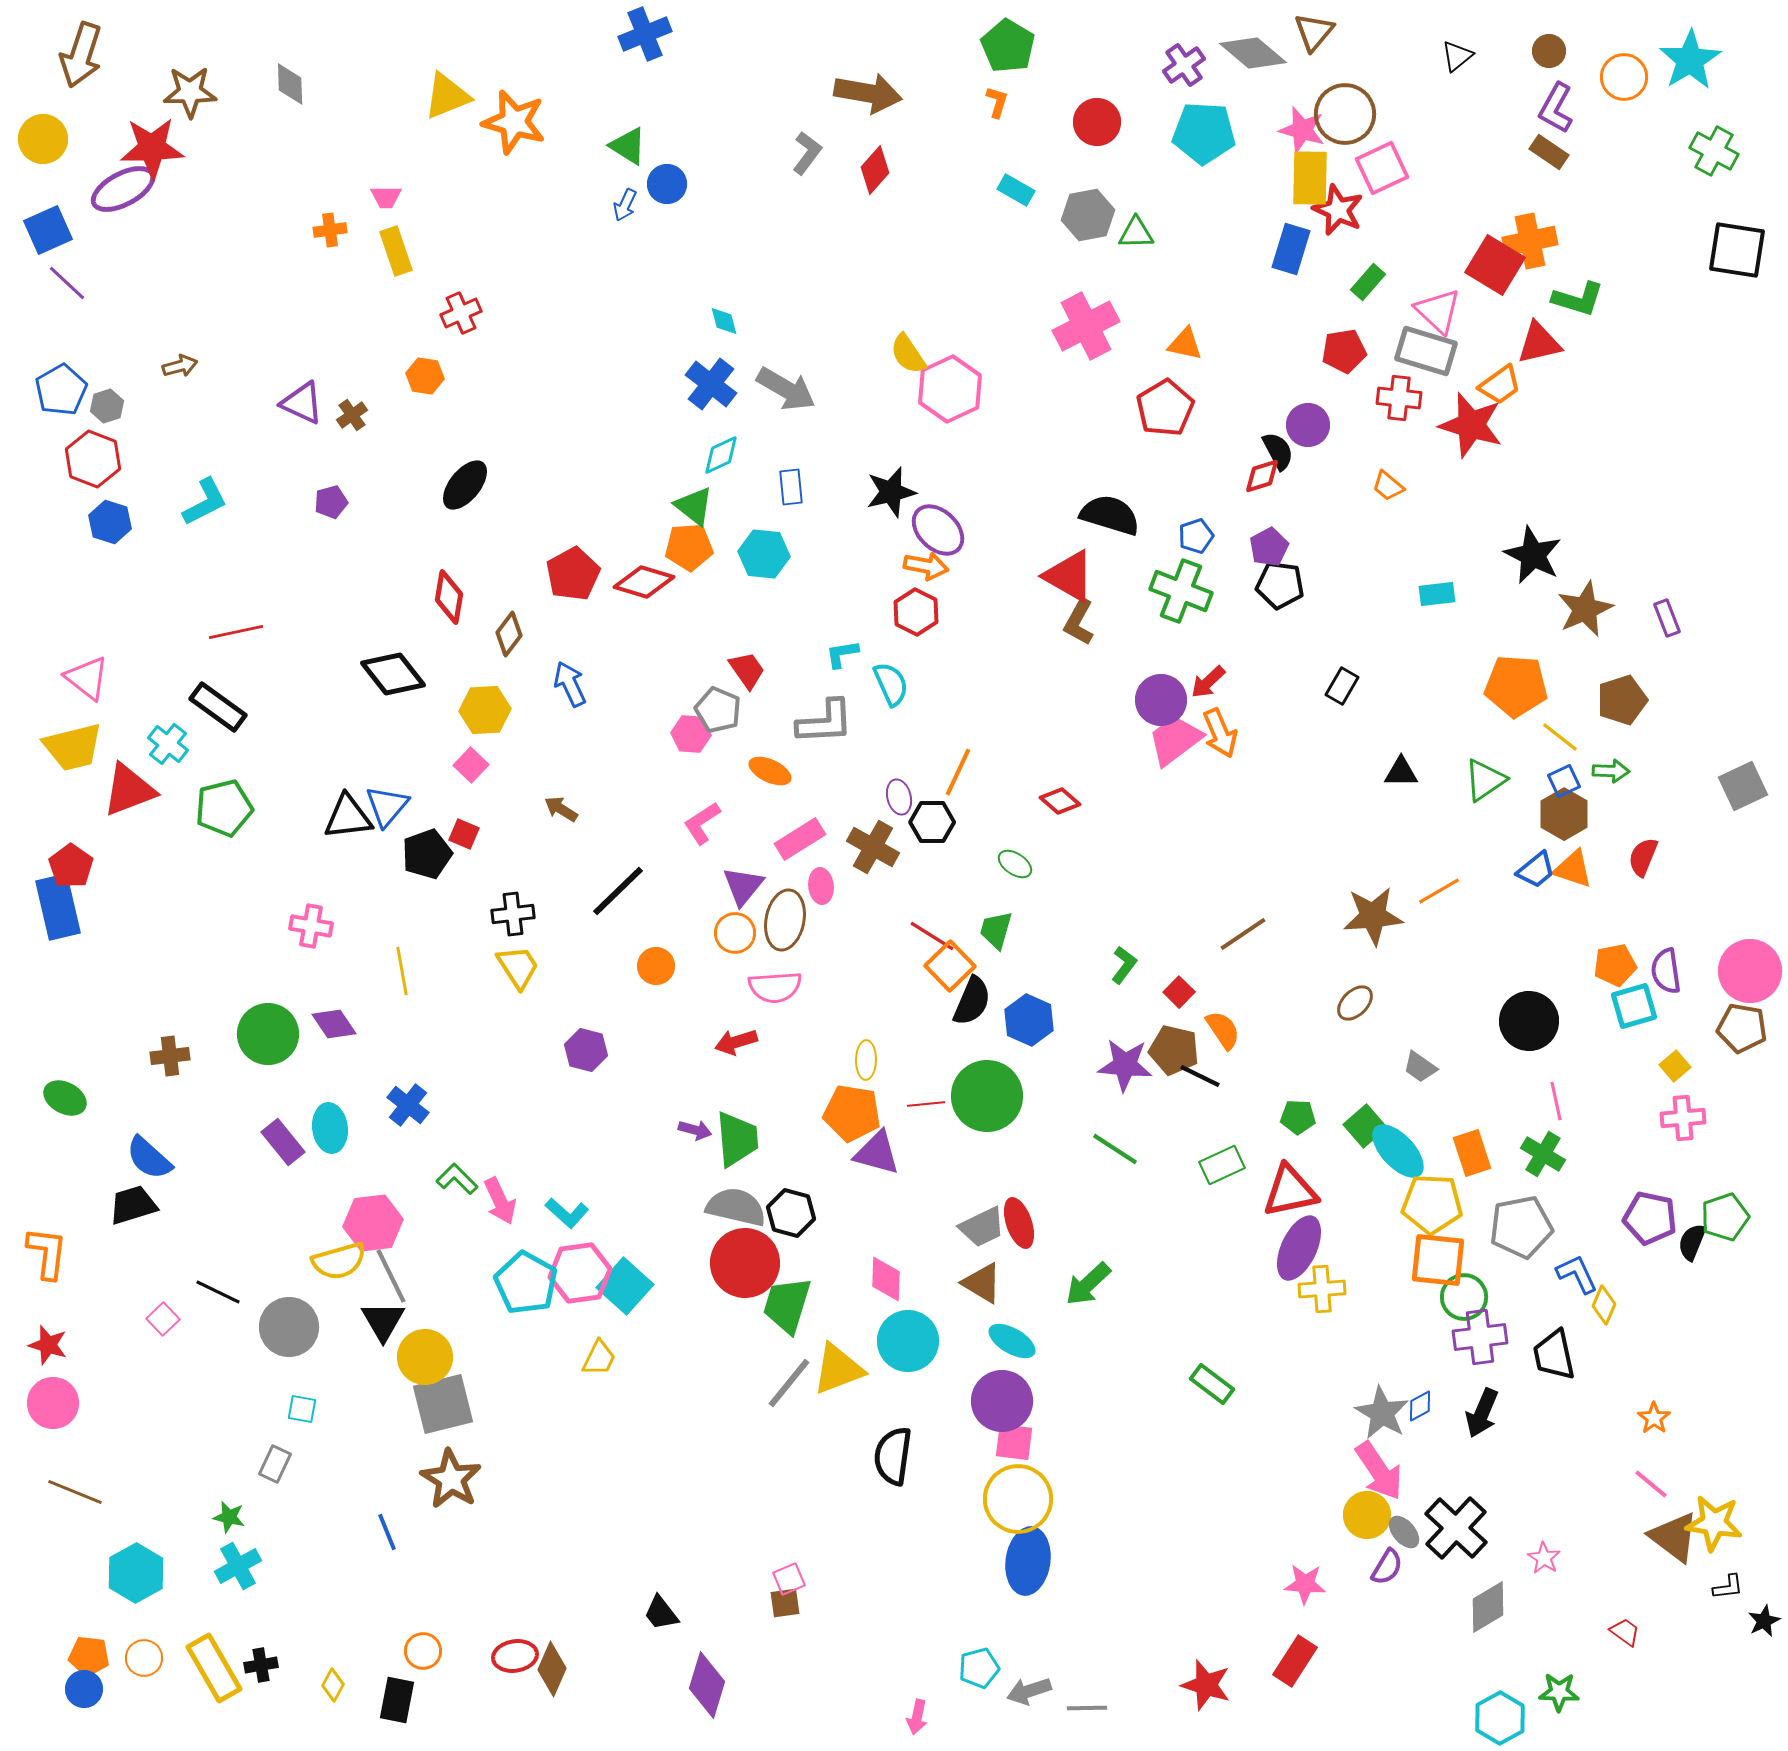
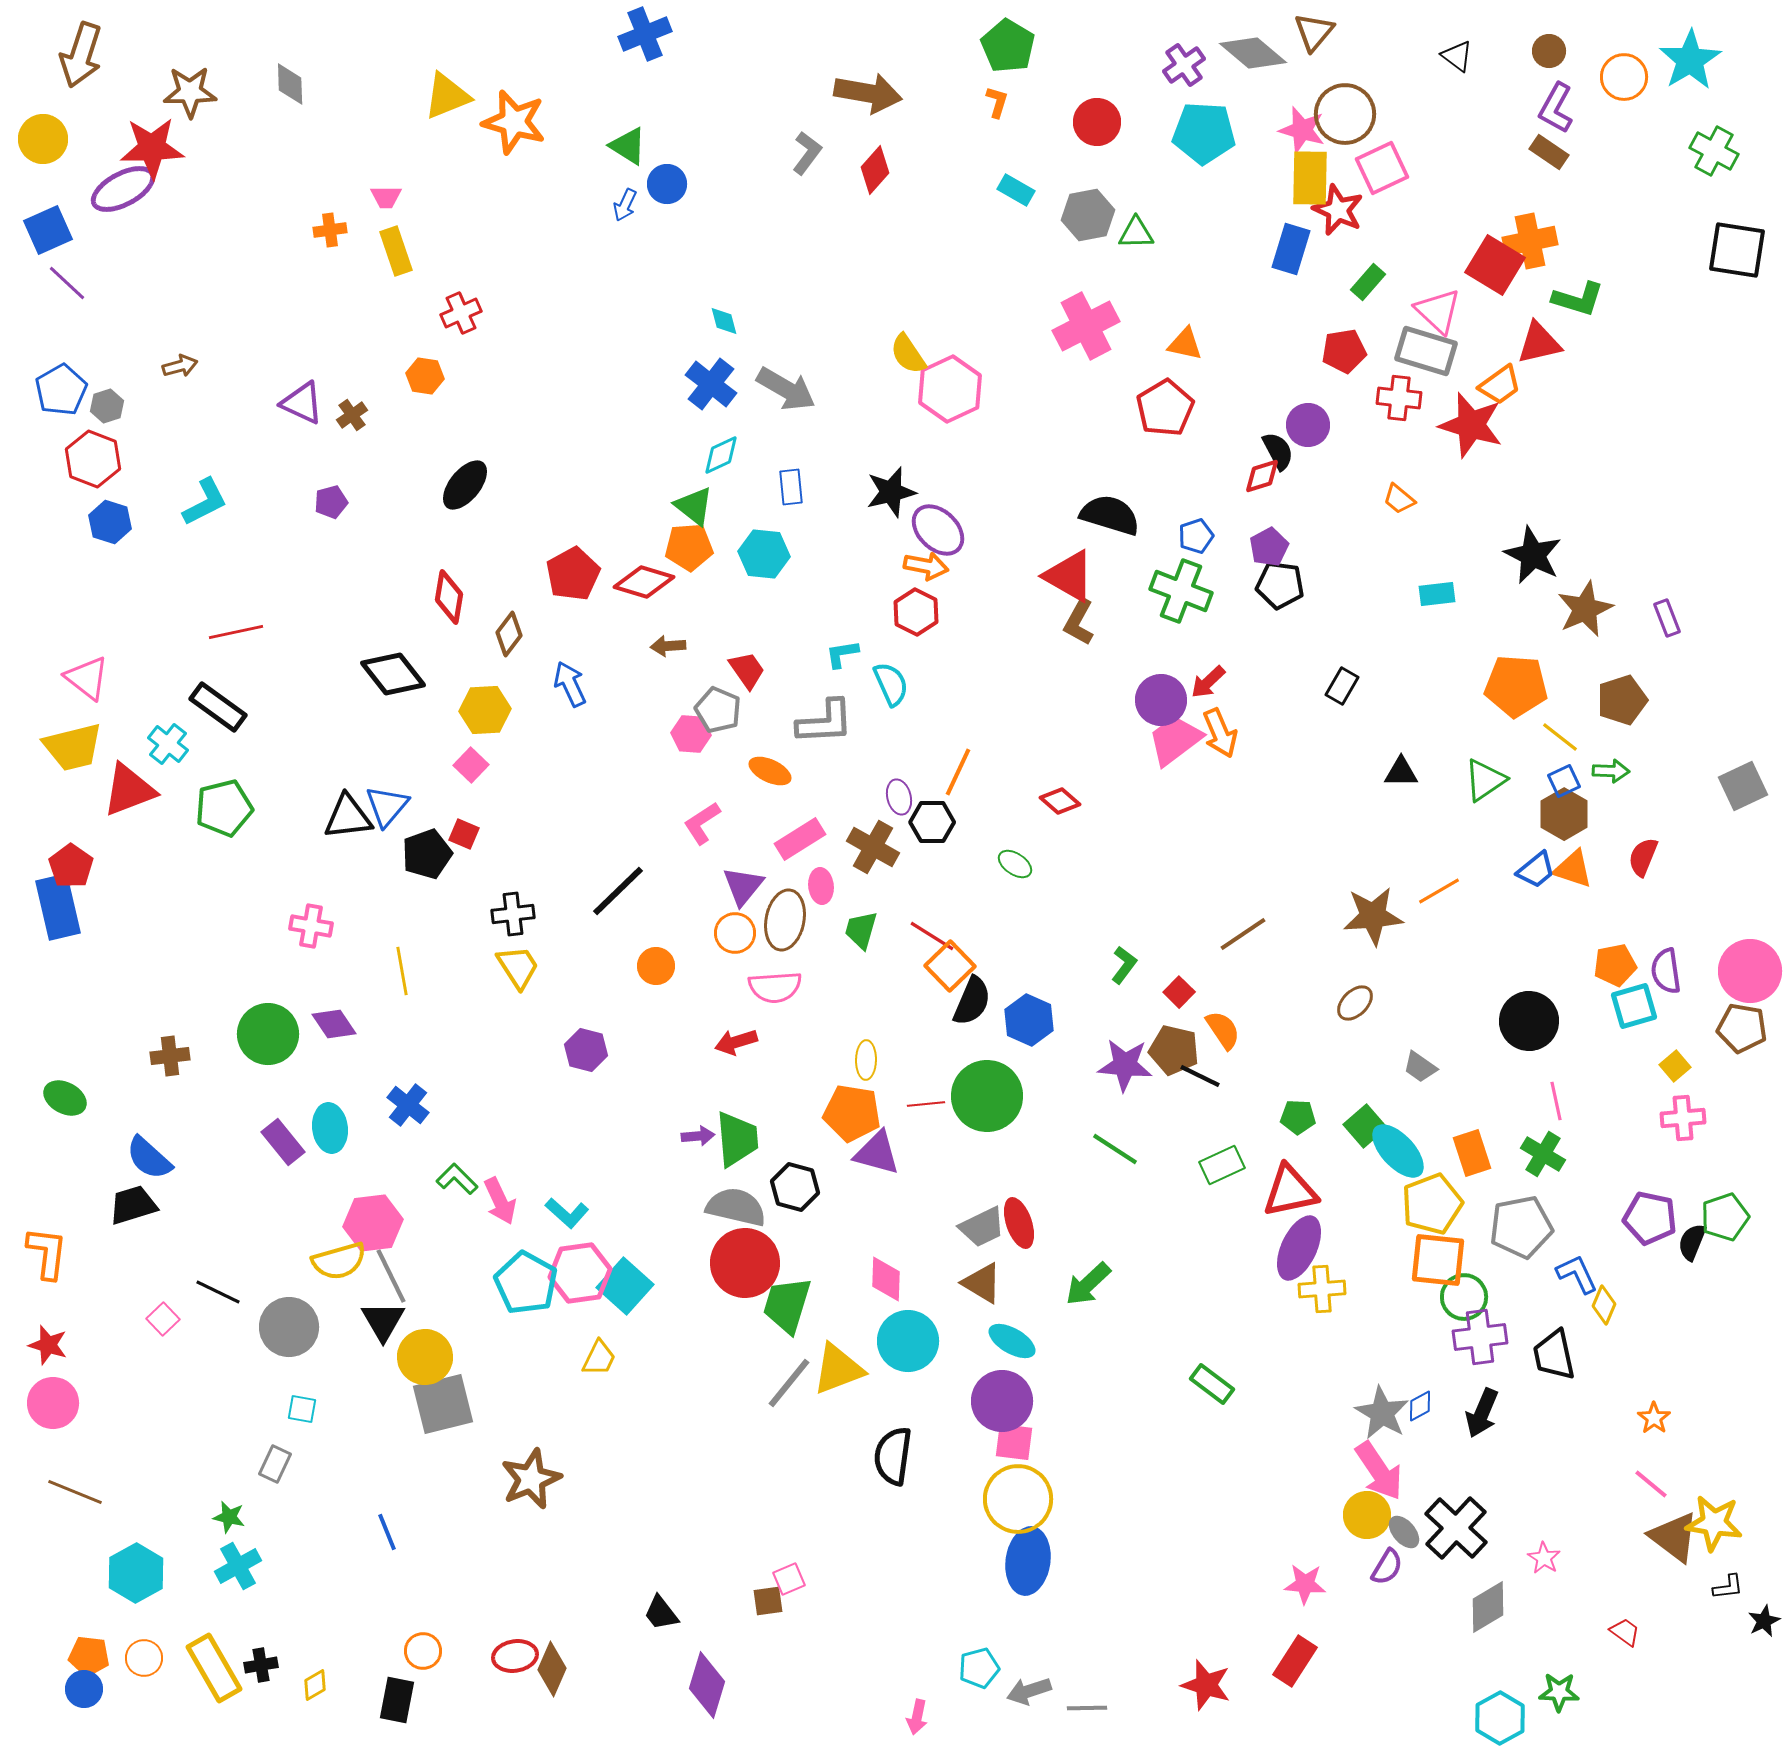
black triangle at (1457, 56): rotated 44 degrees counterclockwise
orange trapezoid at (1388, 486): moved 11 px right, 13 px down
brown arrow at (561, 809): moved 107 px right, 163 px up; rotated 36 degrees counterclockwise
green trapezoid at (996, 930): moved 135 px left
purple arrow at (695, 1130): moved 3 px right, 6 px down; rotated 20 degrees counterclockwise
yellow pentagon at (1432, 1204): rotated 24 degrees counterclockwise
black hexagon at (791, 1213): moved 4 px right, 26 px up
brown star at (451, 1479): moved 80 px right; rotated 18 degrees clockwise
brown square at (785, 1603): moved 17 px left, 2 px up
yellow diamond at (333, 1685): moved 18 px left; rotated 32 degrees clockwise
